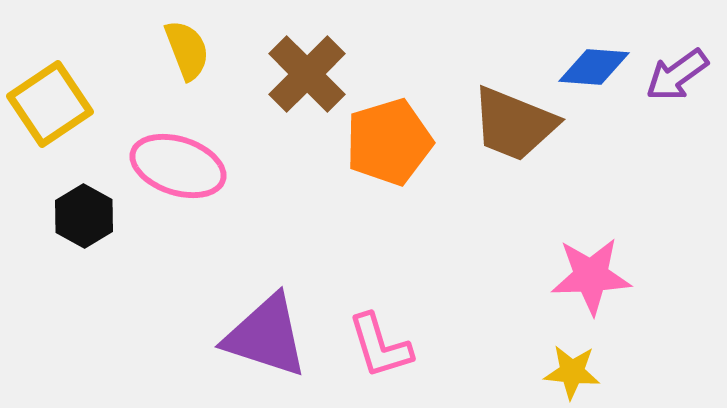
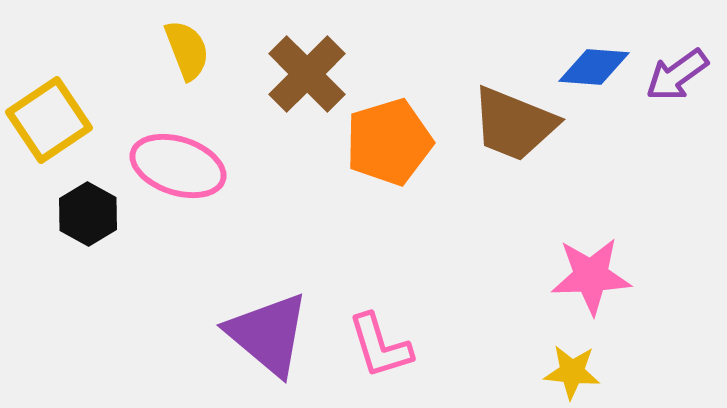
yellow square: moved 1 px left, 16 px down
black hexagon: moved 4 px right, 2 px up
purple triangle: moved 2 px right, 2 px up; rotated 22 degrees clockwise
